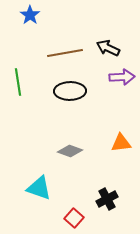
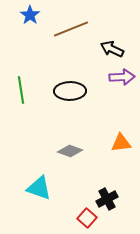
black arrow: moved 4 px right, 1 px down
brown line: moved 6 px right, 24 px up; rotated 12 degrees counterclockwise
green line: moved 3 px right, 8 px down
red square: moved 13 px right
